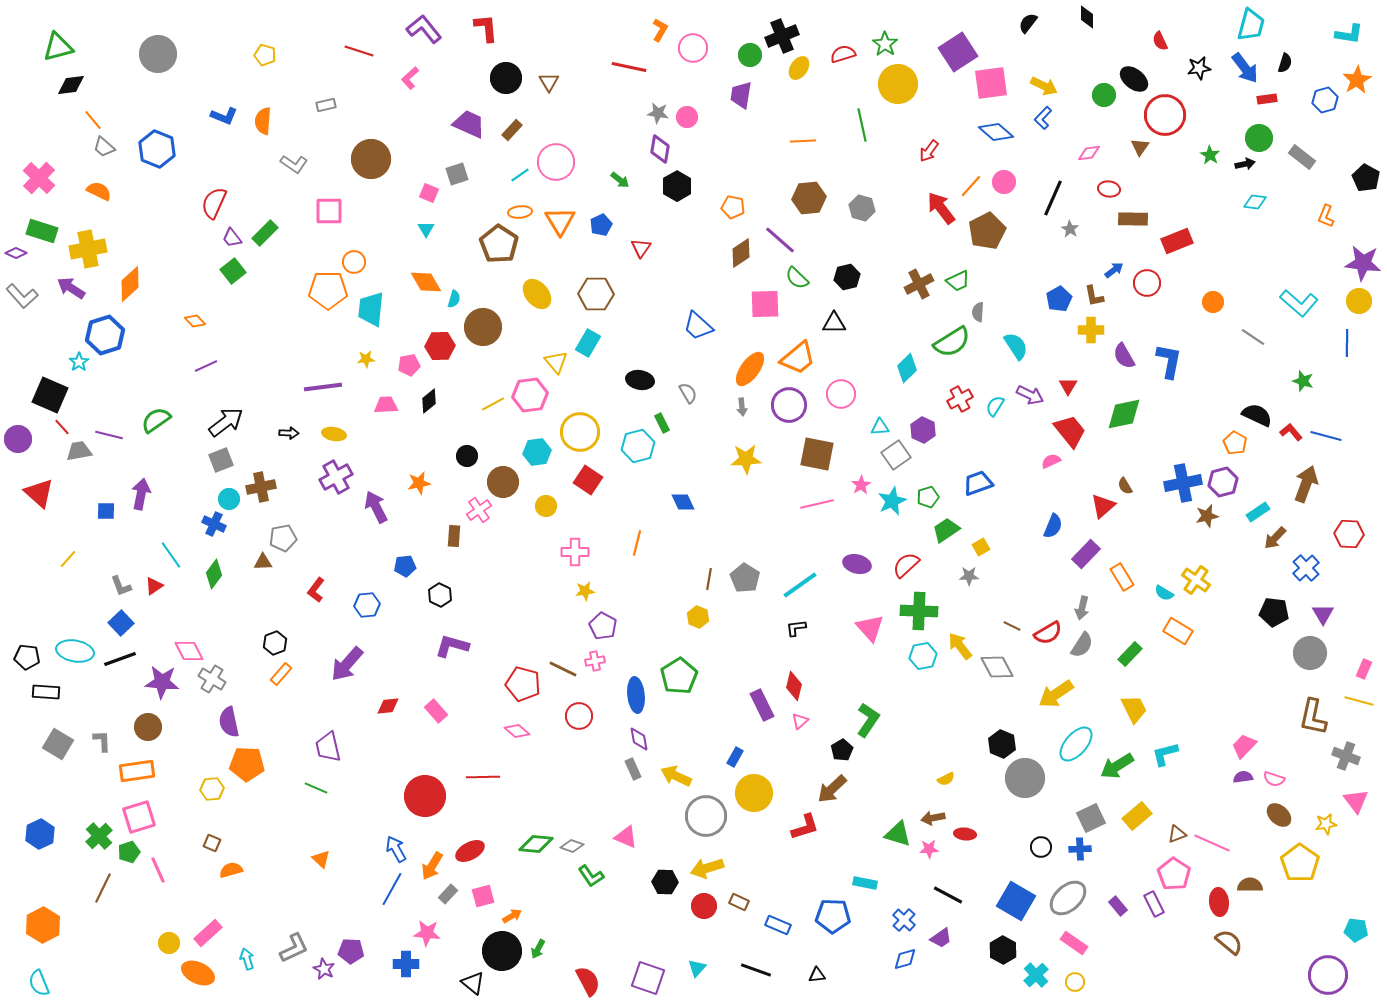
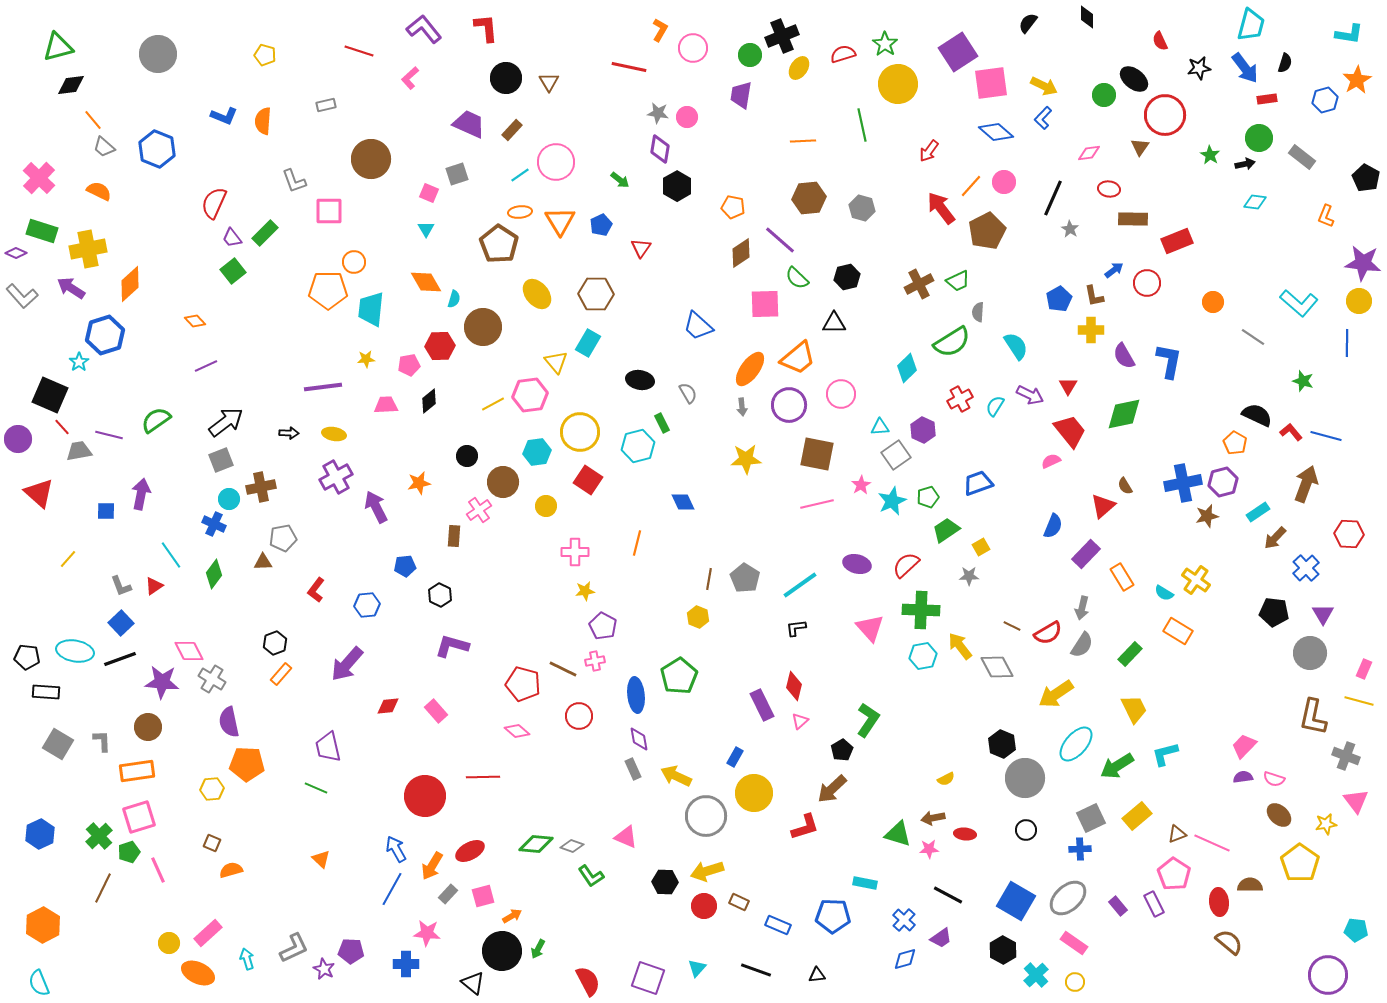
gray L-shape at (294, 164): moved 17 px down; rotated 36 degrees clockwise
green cross at (919, 611): moved 2 px right, 1 px up
black circle at (1041, 847): moved 15 px left, 17 px up
yellow arrow at (707, 868): moved 3 px down
